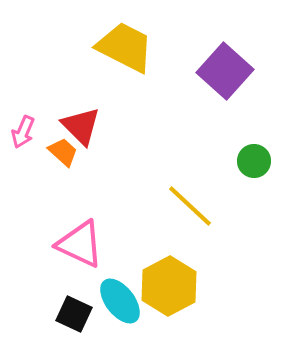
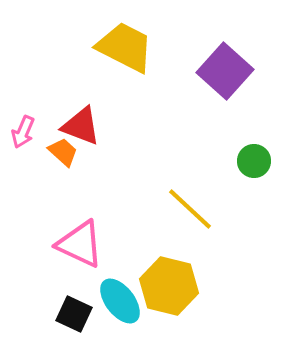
red triangle: rotated 24 degrees counterclockwise
yellow line: moved 3 px down
yellow hexagon: rotated 18 degrees counterclockwise
